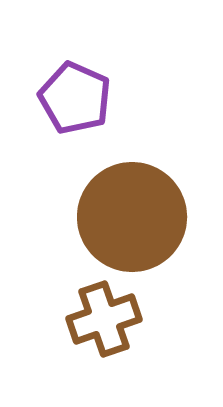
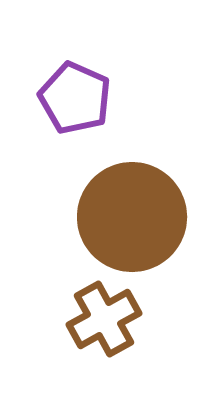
brown cross: rotated 10 degrees counterclockwise
